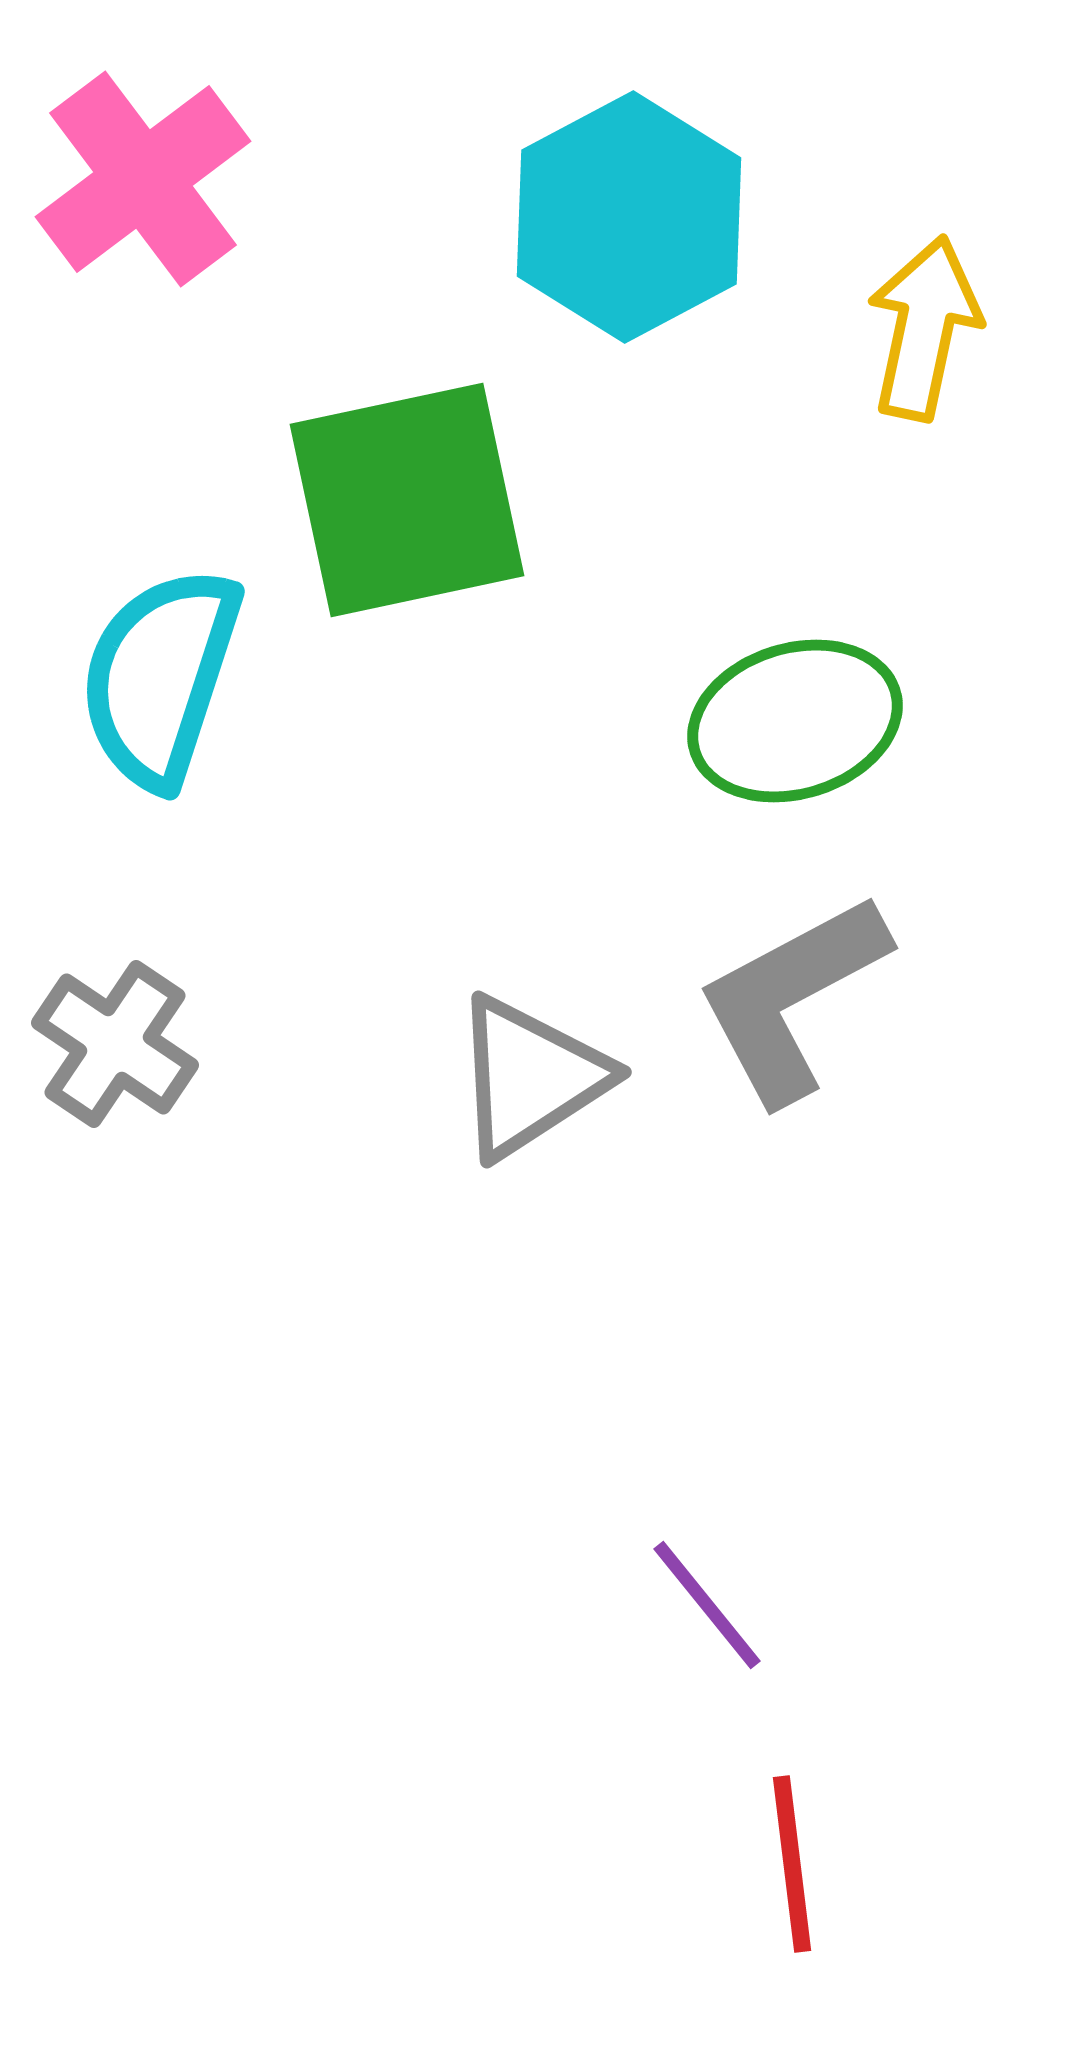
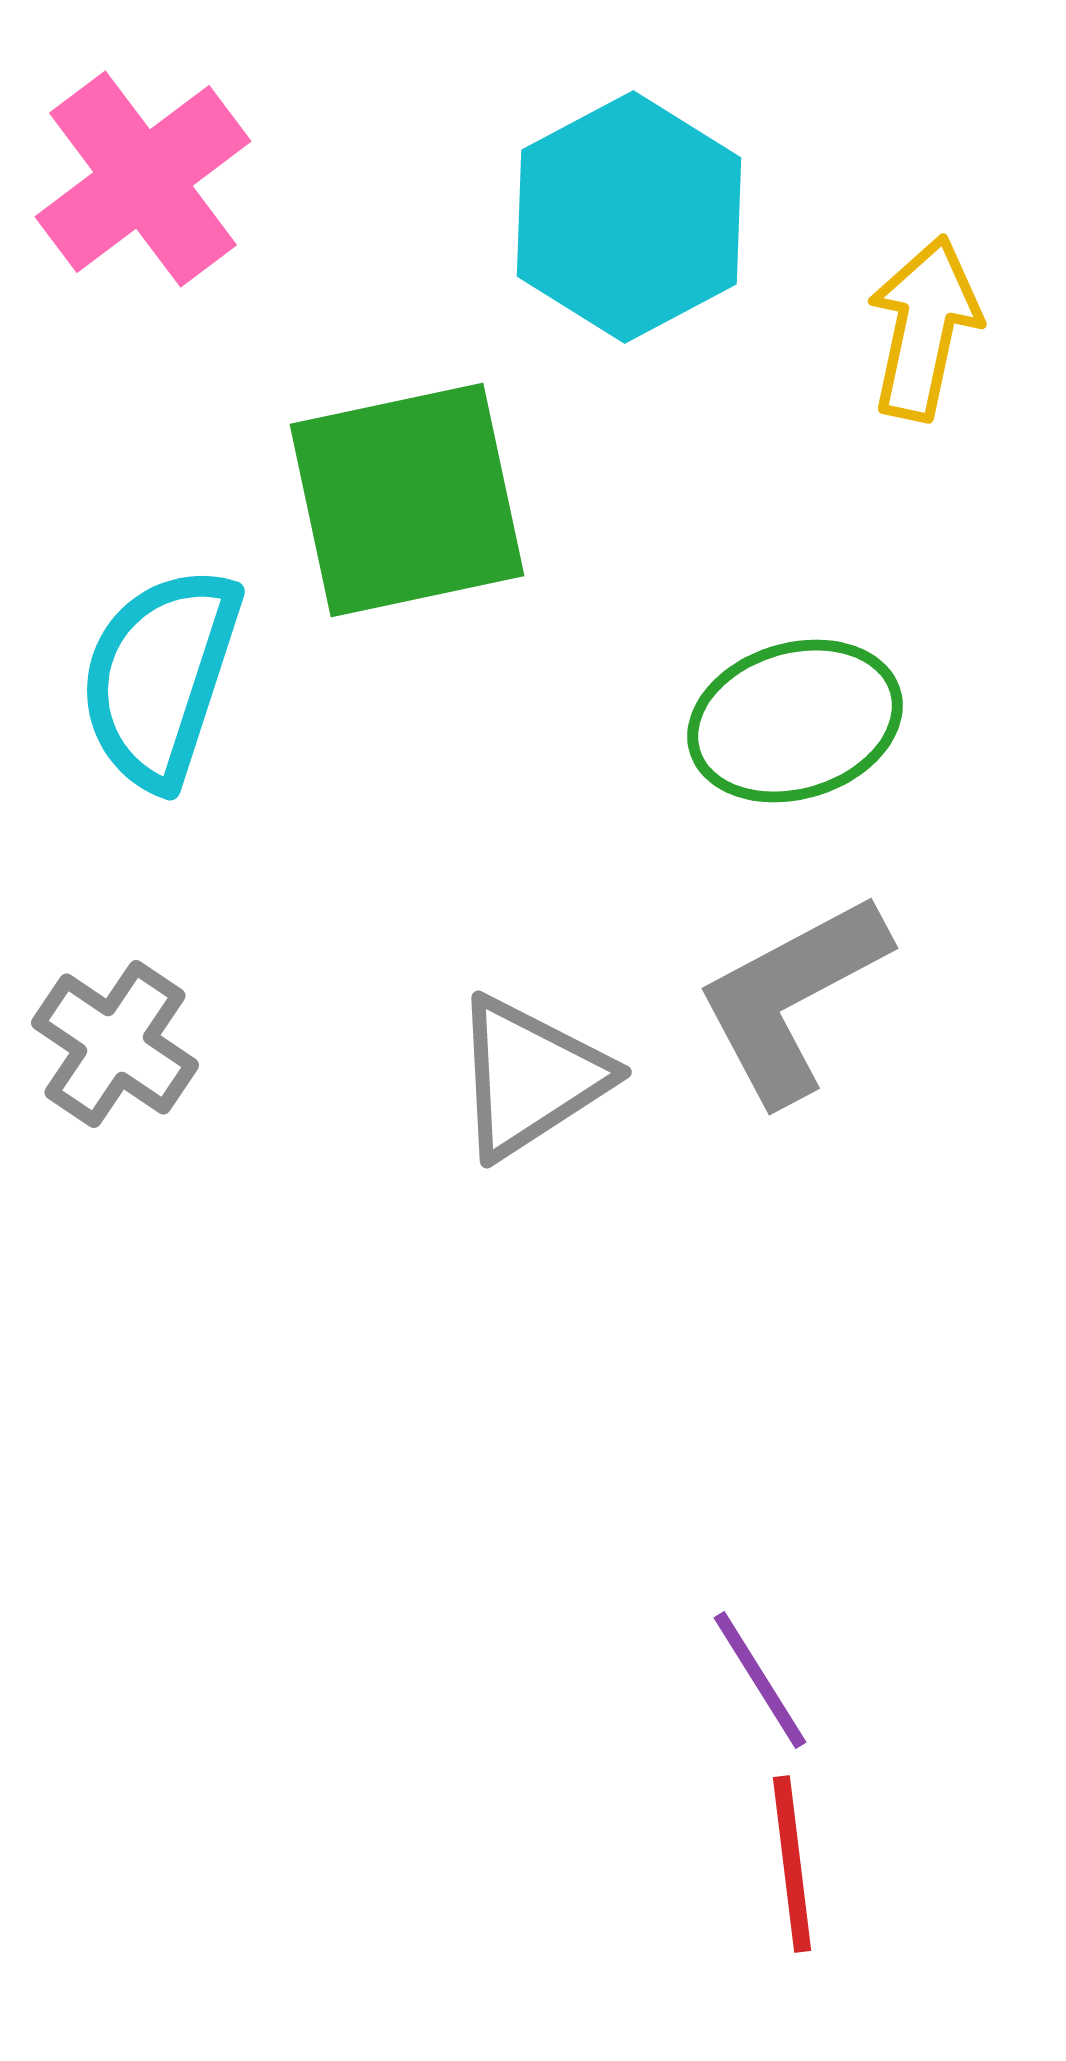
purple line: moved 53 px right, 75 px down; rotated 7 degrees clockwise
